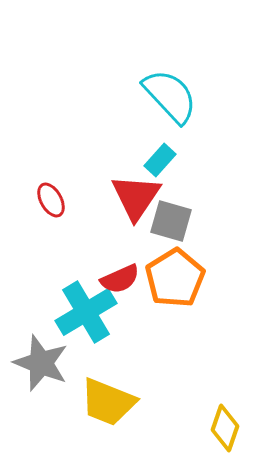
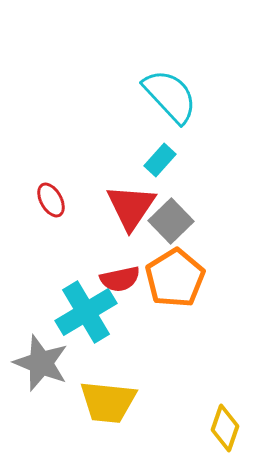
red triangle: moved 5 px left, 10 px down
gray square: rotated 30 degrees clockwise
red semicircle: rotated 12 degrees clockwise
yellow trapezoid: rotated 16 degrees counterclockwise
